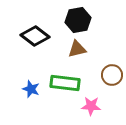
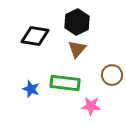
black hexagon: moved 1 px left, 2 px down; rotated 15 degrees counterclockwise
black diamond: rotated 28 degrees counterclockwise
brown triangle: rotated 36 degrees counterclockwise
